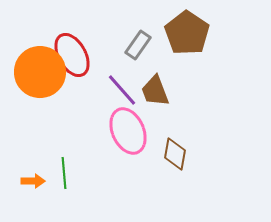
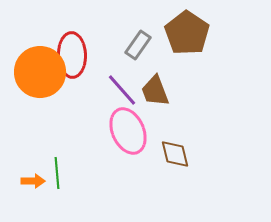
red ellipse: rotated 27 degrees clockwise
brown diamond: rotated 24 degrees counterclockwise
green line: moved 7 px left
